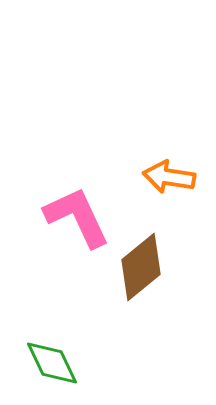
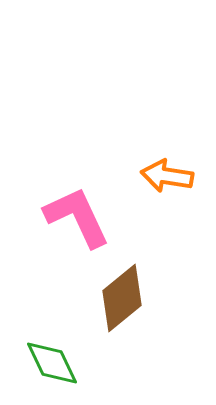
orange arrow: moved 2 px left, 1 px up
brown diamond: moved 19 px left, 31 px down
